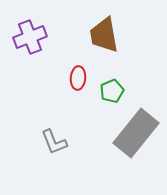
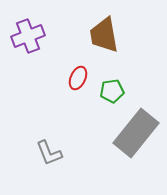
purple cross: moved 2 px left, 1 px up
red ellipse: rotated 20 degrees clockwise
green pentagon: rotated 15 degrees clockwise
gray L-shape: moved 5 px left, 11 px down
